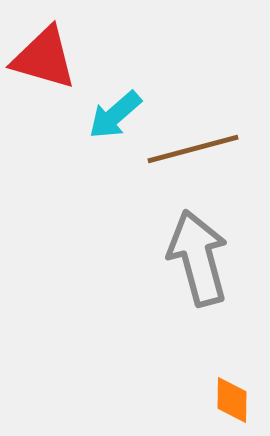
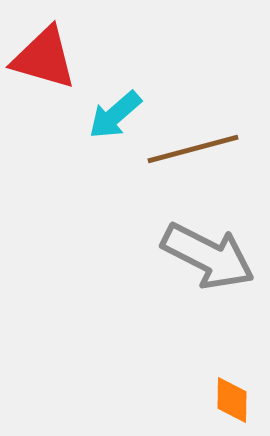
gray arrow: moved 10 px right, 2 px up; rotated 132 degrees clockwise
